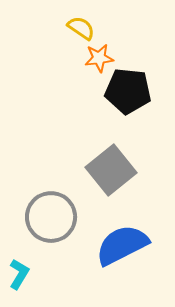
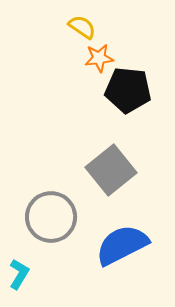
yellow semicircle: moved 1 px right, 1 px up
black pentagon: moved 1 px up
